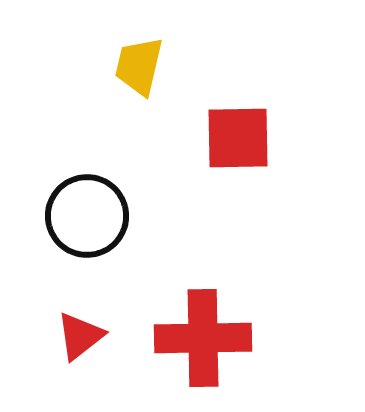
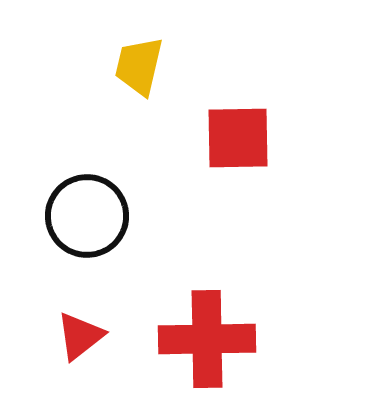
red cross: moved 4 px right, 1 px down
